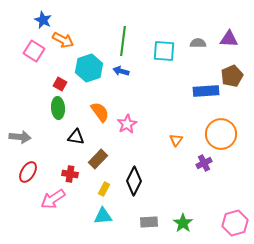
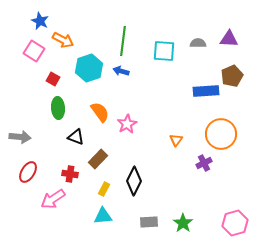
blue star: moved 3 px left, 1 px down
red square: moved 7 px left, 5 px up
black triangle: rotated 12 degrees clockwise
